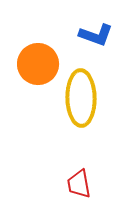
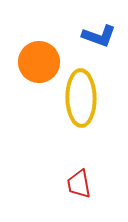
blue L-shape: moved 3 px right, 1 px down
orange circle: moved 1 px right, 2 px up
